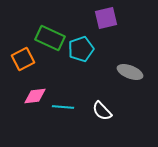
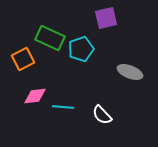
white semicircle: moved 4 px down
